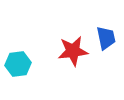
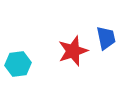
red star: rotated 12 degrees counterclockwise
